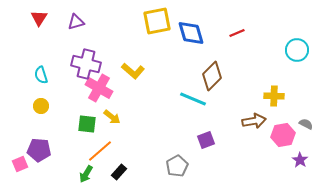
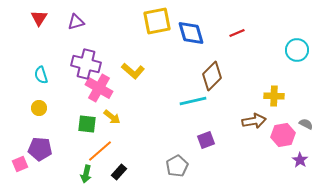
cyan line: moved 2 px down; rotated 36 degrees counterclockwise
yellow circle: moved 2 px left, 2 px down
purple pentagon: moved 1 px right, 1 px up
green arrow: rotated 18 degrees counterclockwise
